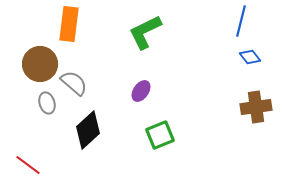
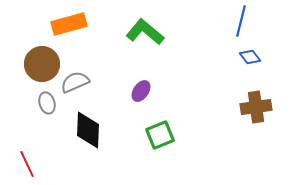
orange rectangle: rotated 68 degrees clockwise
green L-shape: rotated 66 degrees clockwise
brown circle: moved 2 px right
gray semicircle: moved 1 px right, 1 px up; rotated 64 degrees counterclockwise
black diamond: rotated 45 degrees counterclockwise
red line: moved 1 px left, 1 px up; rotated 28 degrees clockwise
